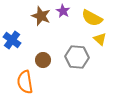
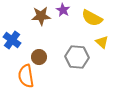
purple star: moved 1 px up
brown star: rotated 24 degrees counterclockwise
yellow triangle: moved 2 px right, 3 px down
brown circle: moved 4 px left, 3 px up
orange semicircle: moved 1 px right, 6 px up
